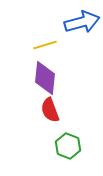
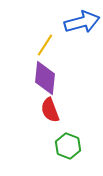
yellow line: rotated 40 degrees counterclockwise
